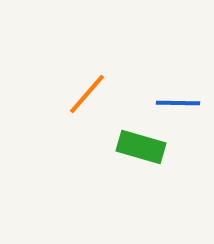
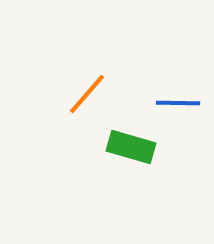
green rectangle: moved 10 px left
